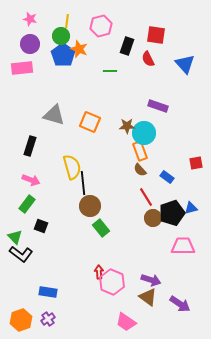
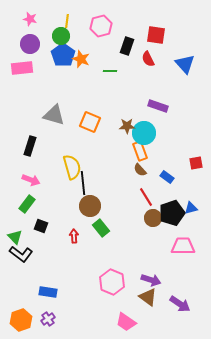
orange star at (79, 49): moved 2 px right, 10 px down
red arrow at (99, 272): moved 25 px left, 36 px up
